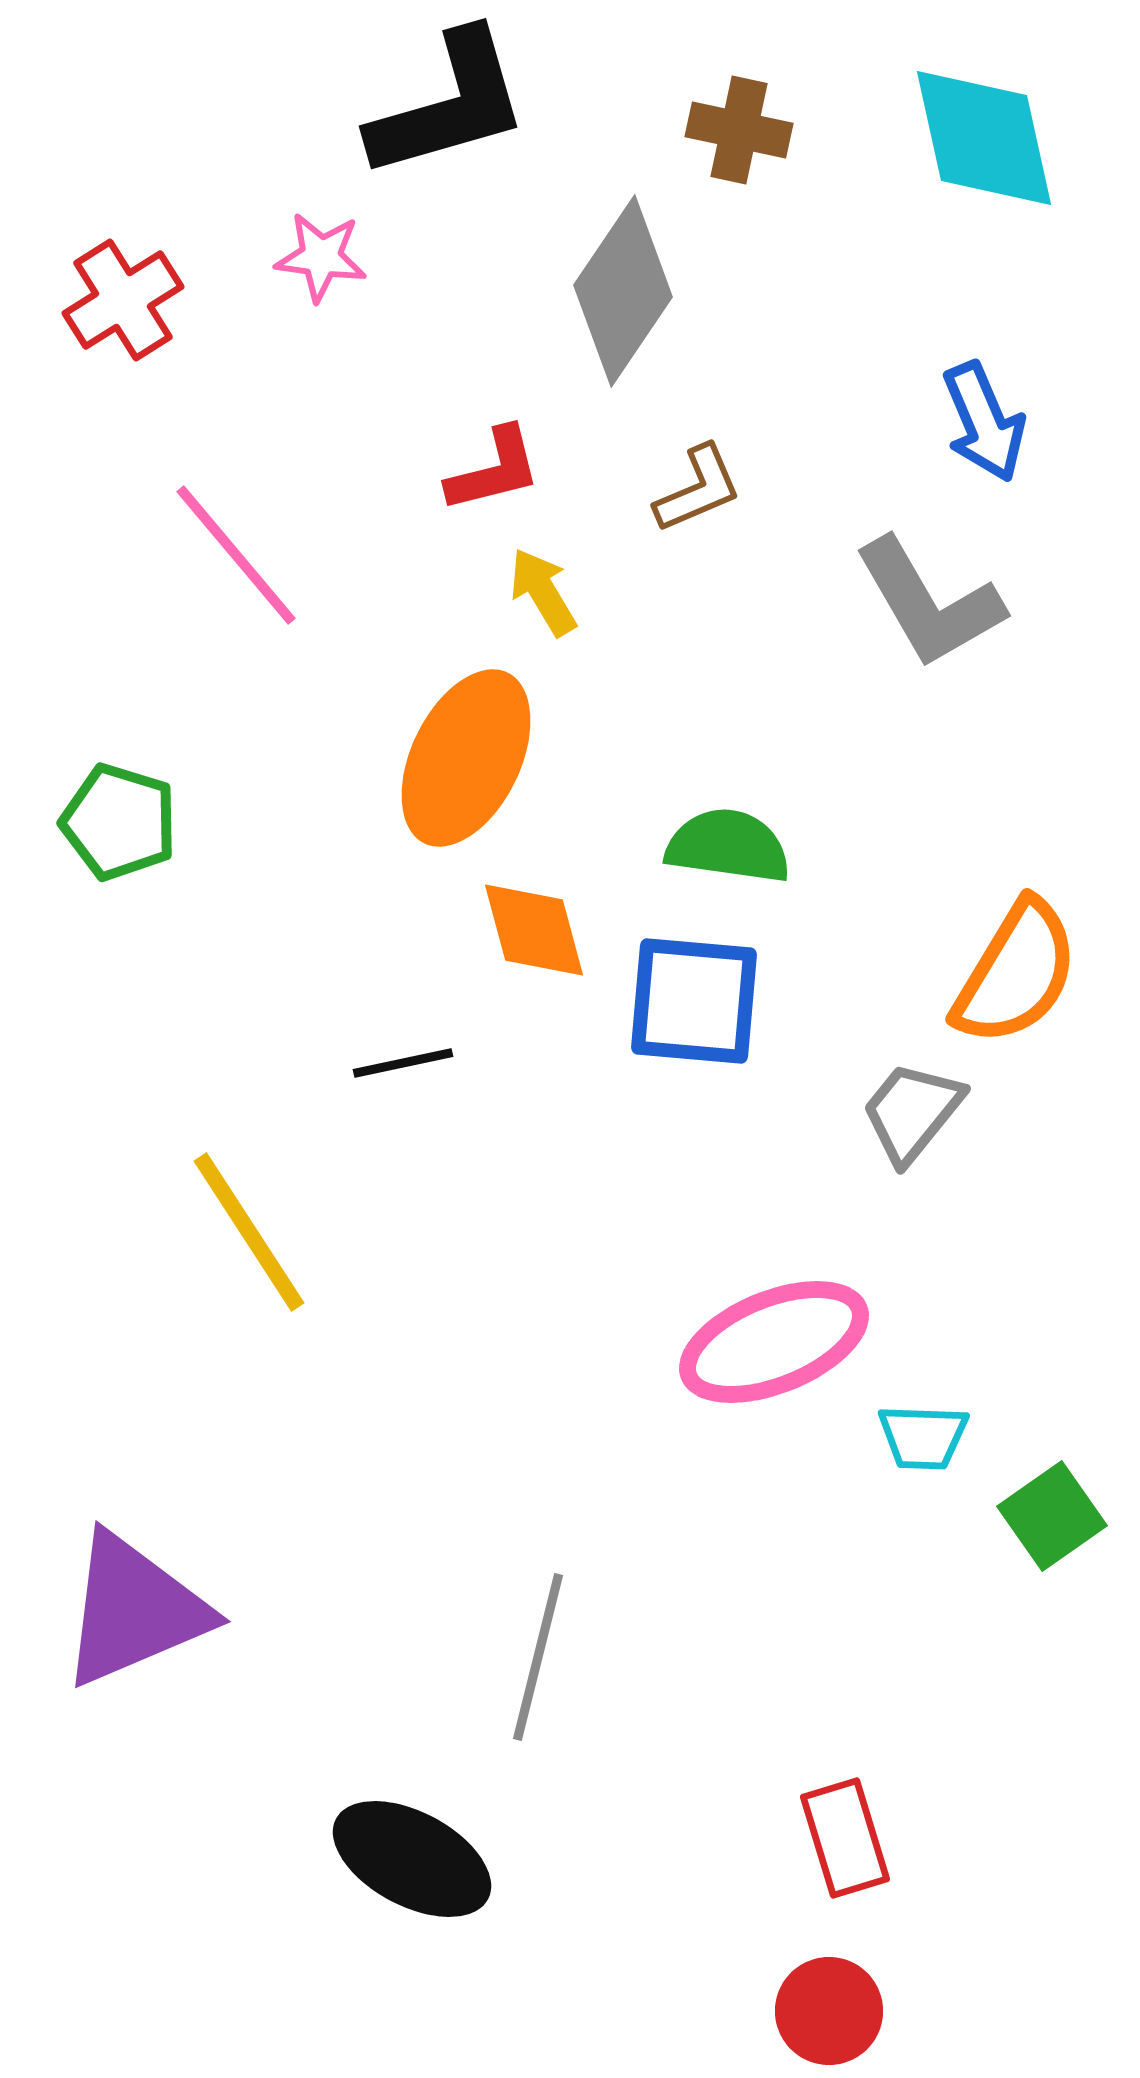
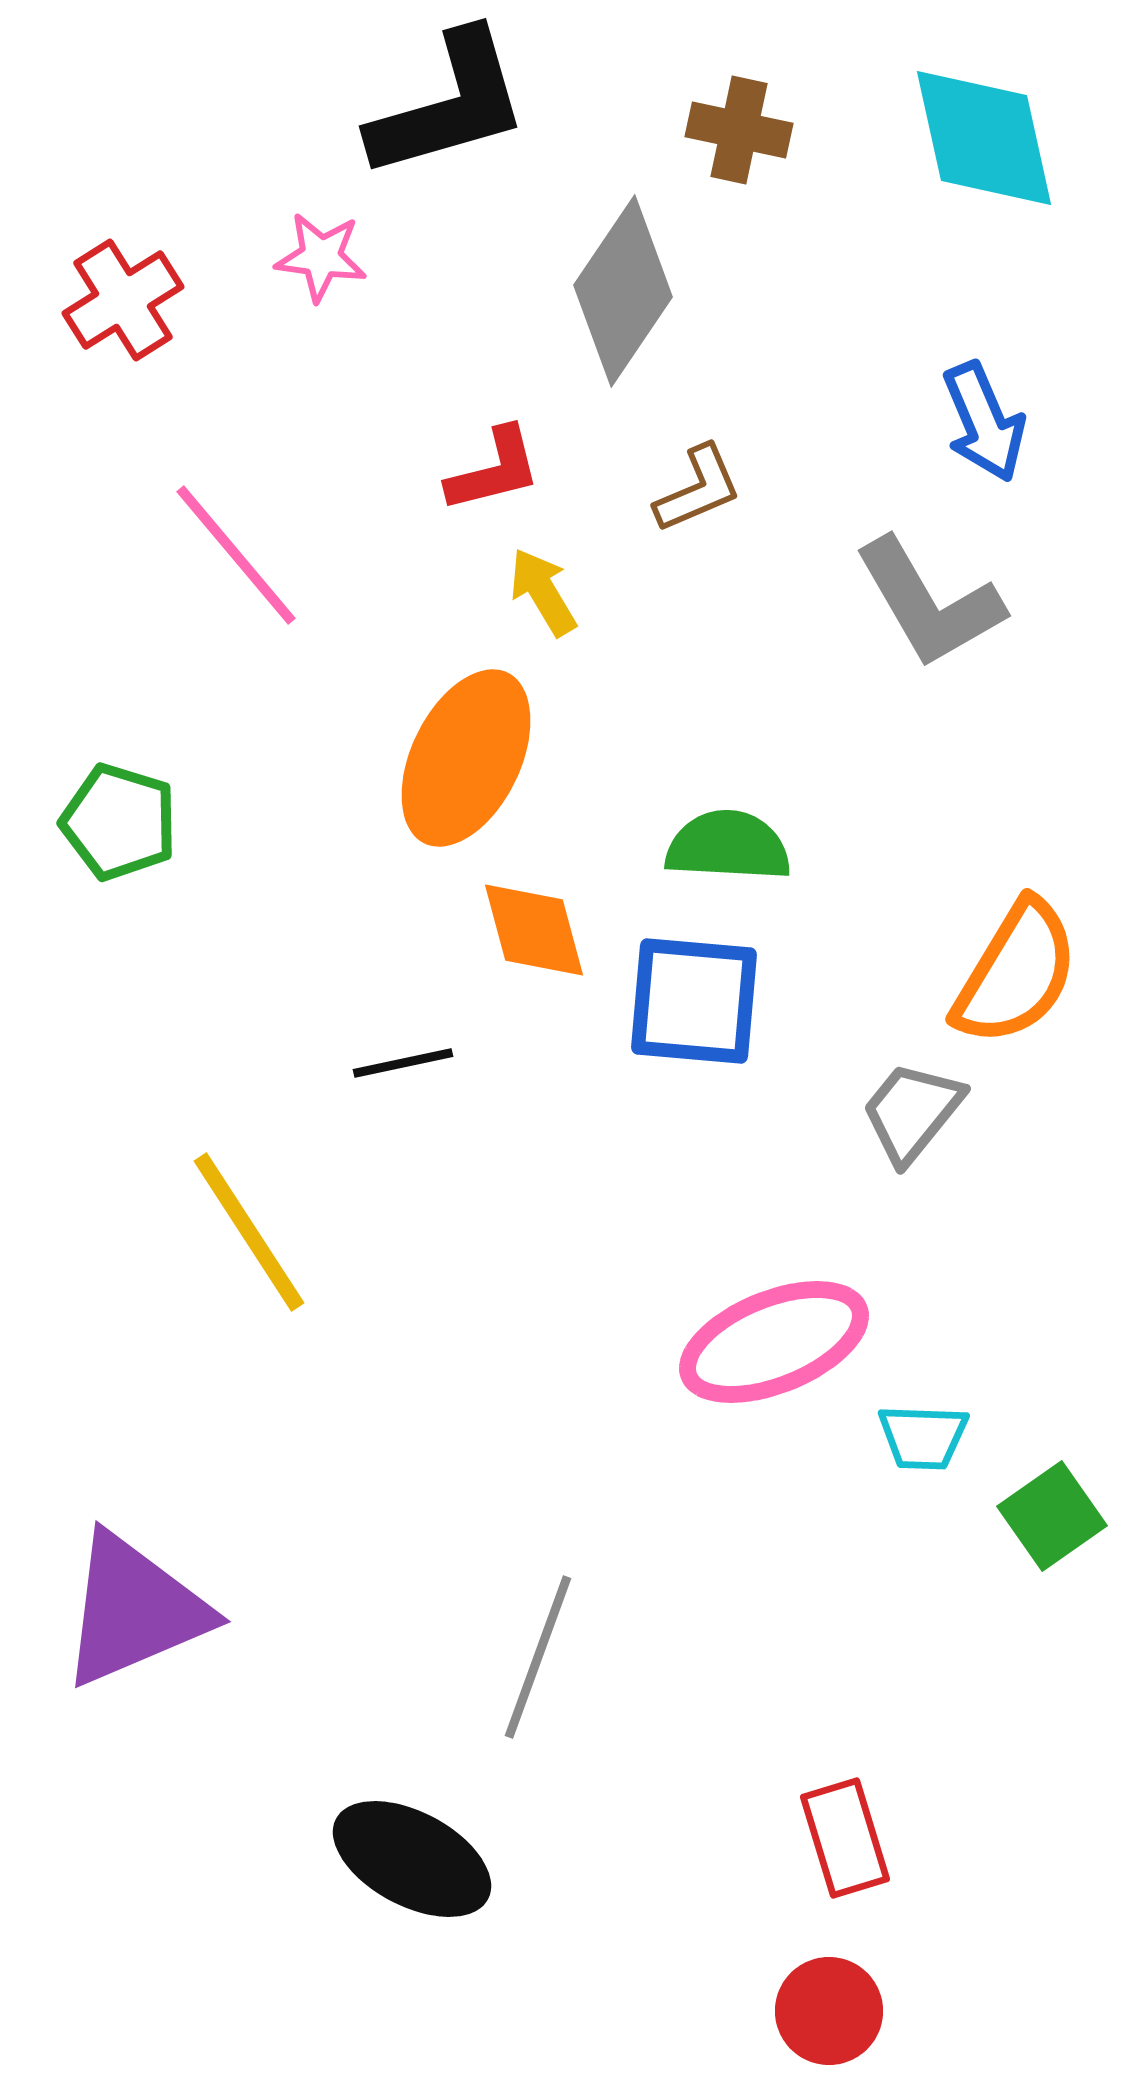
green semicircle: rotated 5 degrees counterclockwise
gray line: rotated 6 degrees clockwise
